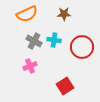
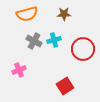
orange semicircle: rotated 10 degrees clockwise
cyan cross: rotated 24 degrees counterclockwise
red circle: moved 1 px right, 2 px down
pink cross: moved 11 px left, 4 px down
